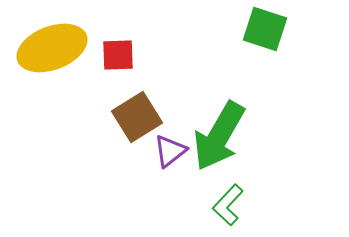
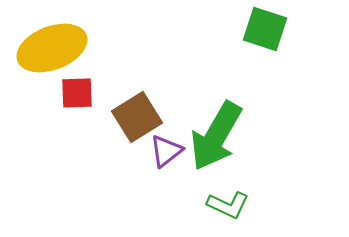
red square: moved 41 px left, 38 px down
green arrow: moved 3 px left
purple triangle: moved 4 px left
green L-shape: rotated 108 degrees counterclockwise
